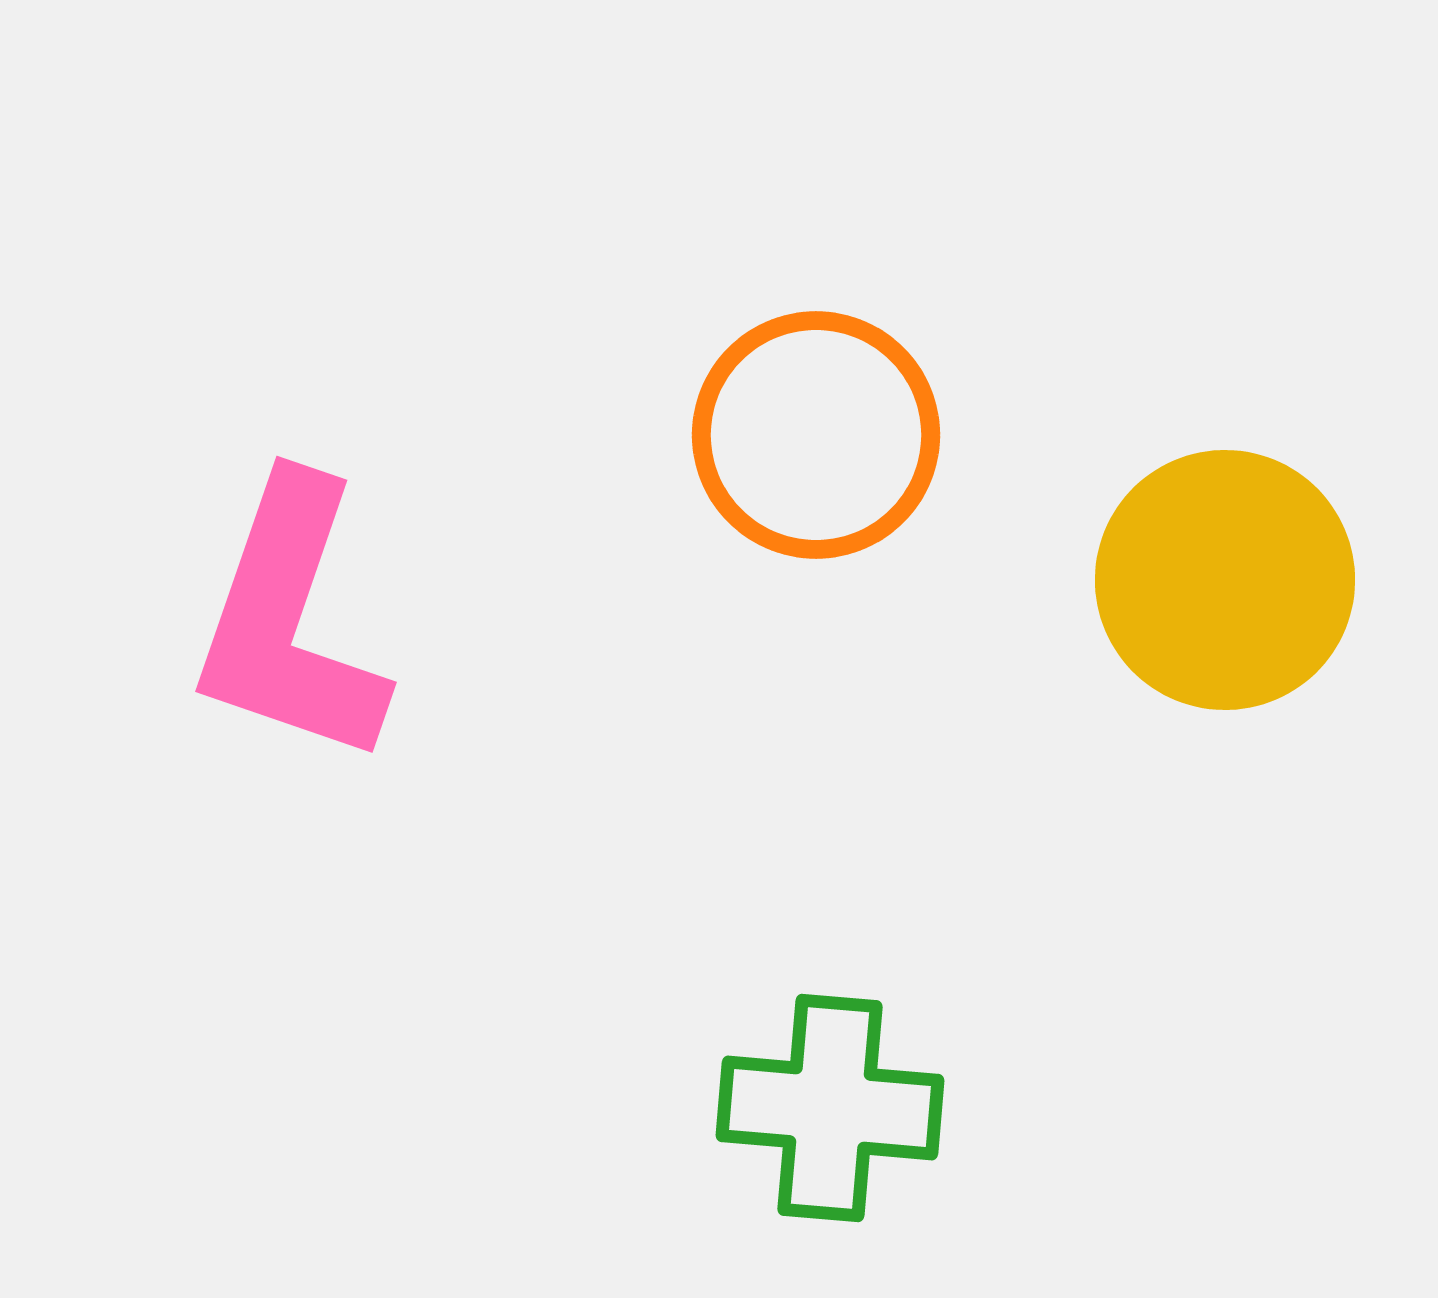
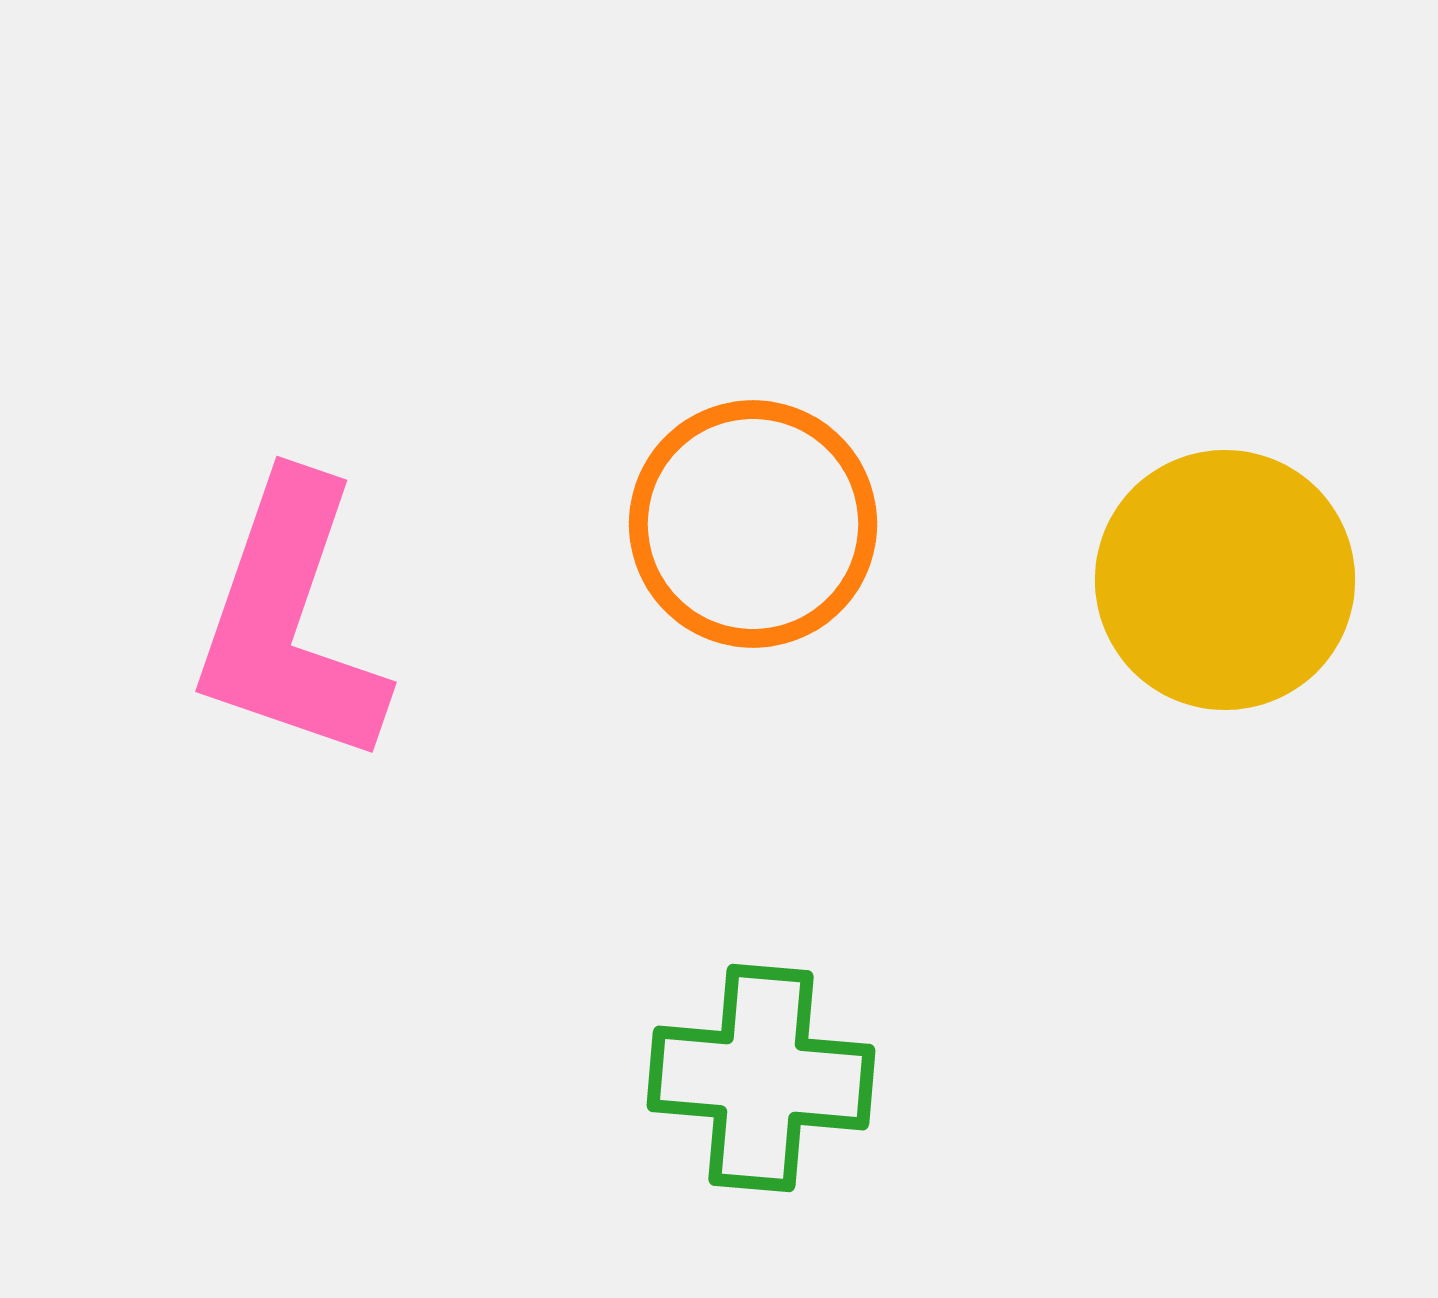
orange circle: moved 63 px left, 89 px down
green cross: moved 69 px left, 30 px up
